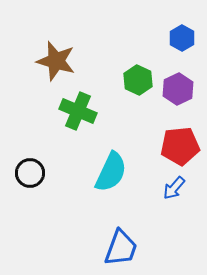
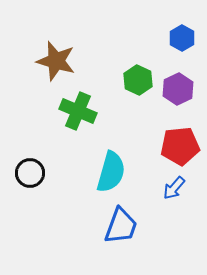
cyan semicircle: rotated 9 degrees counterclockwise
blue trapezoid: moved 22 px up
